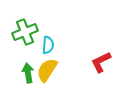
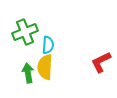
yellow semicircle: moved 2 px left, 3 px up; rotated 30 degrees counterclockwise
